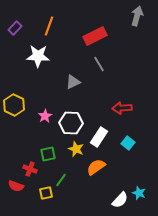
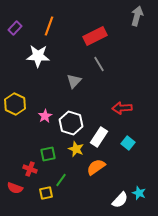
gray triangle: moved 1 px right, 1 px up; rotated 21 degrees counterclockwise
yellow hexagon: moved 1 px right, 1 px up
white hexagon: rotated 15 degrees clockwise
red semicircle: moved 1 px left, 2 px down
